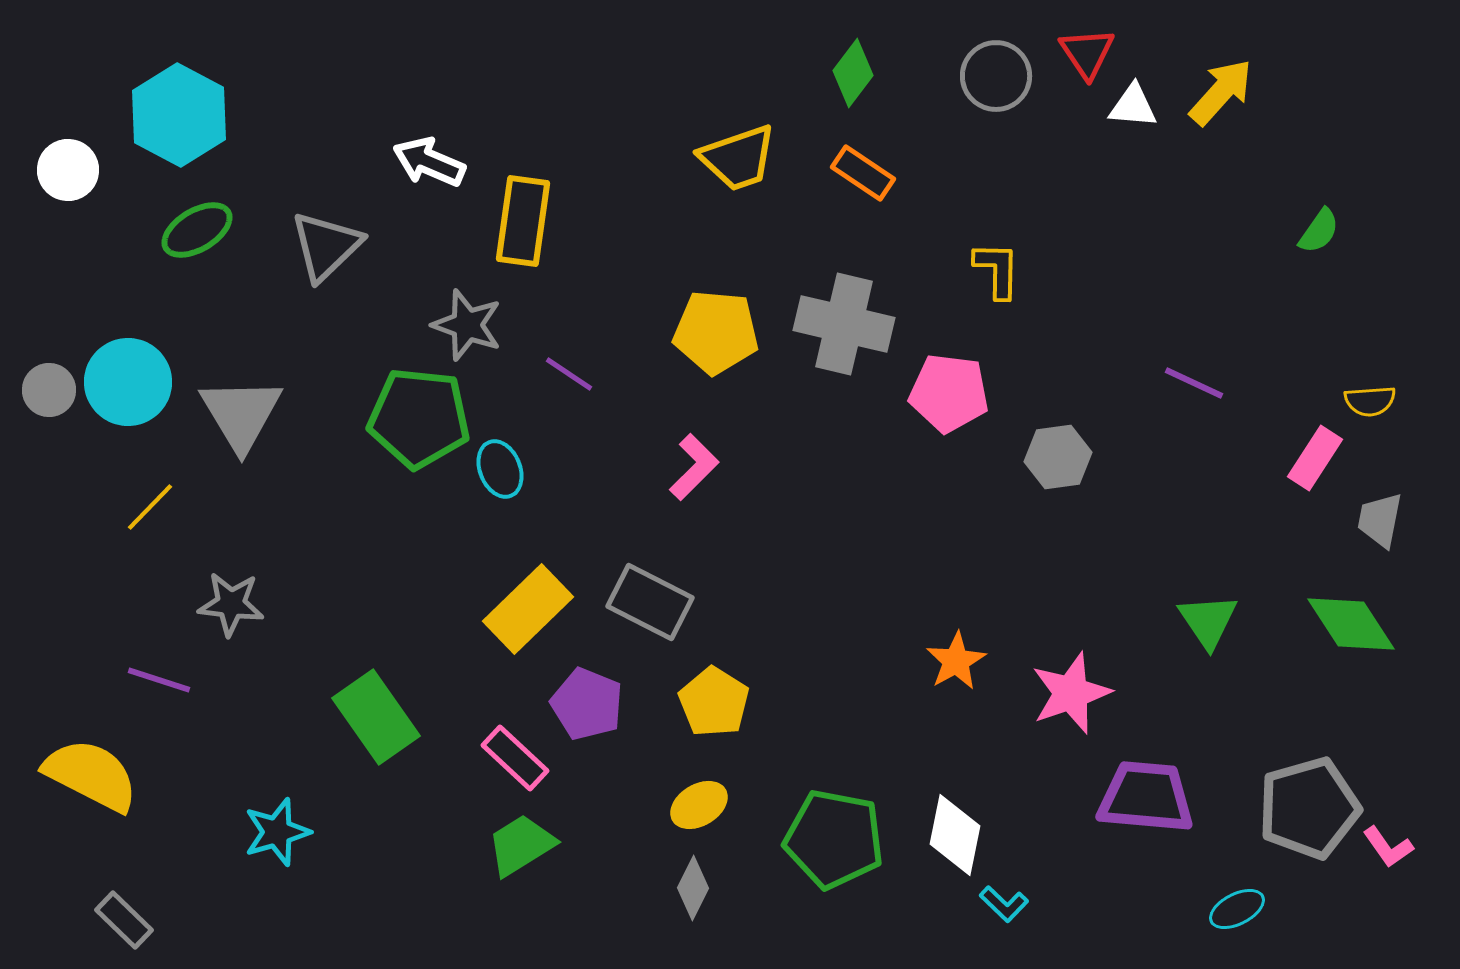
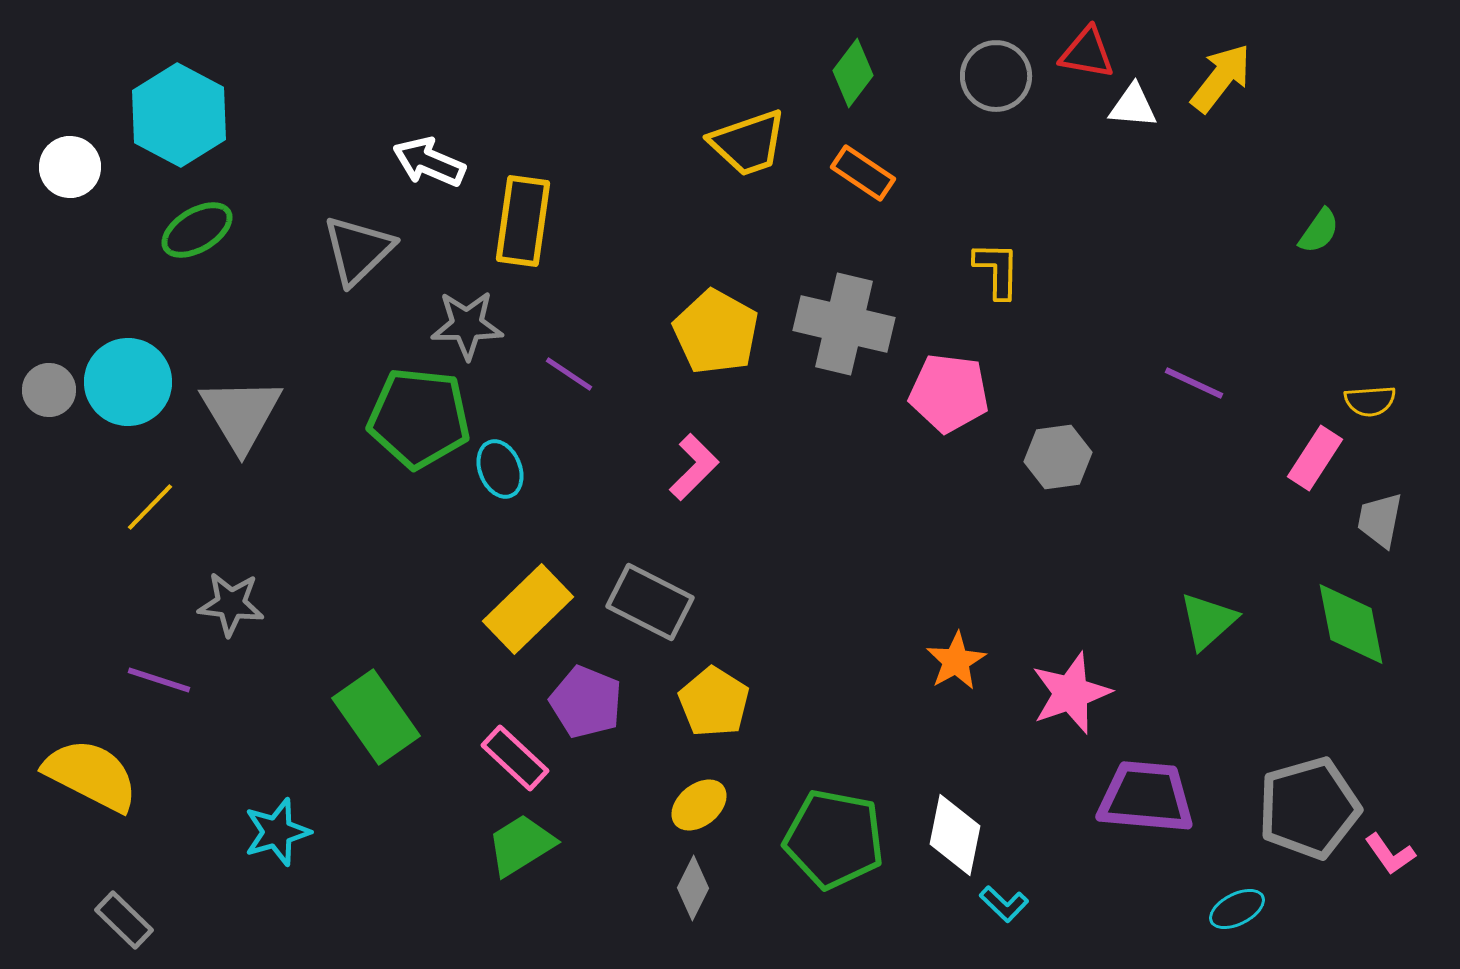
red triangle at (1087, 53): rotated 46 degrees counterclockwise
yellow arrow at (1221, 92): moved 14 px up; rotated 4 degrees counterclockwise
yellow trapezoid at (738, 158): moved 10 px right, 15 px up
white circle at (68, 170): moved 2 px right, 3 px up
gray triangle at (326, 246): moved 32 px right, 4 px down
gray star at (467, 325): rotated 20 degrees counterclockwise
yellow pentagon at (716, 332): rotated 24 degrees clockwise
green triangle at (1208, 621): rotated 22 degrees clockwise
green diamond at (1351, 624): rotated 22 degrees clockwise
purple pentagon at (587, 704): moved 1 px left, 2 px up
yellow ellipse at (699, 805): rotated 8 degrees counterclockwise
pink L-shape at (1388, 847): moved 2 px right, 7 px down
